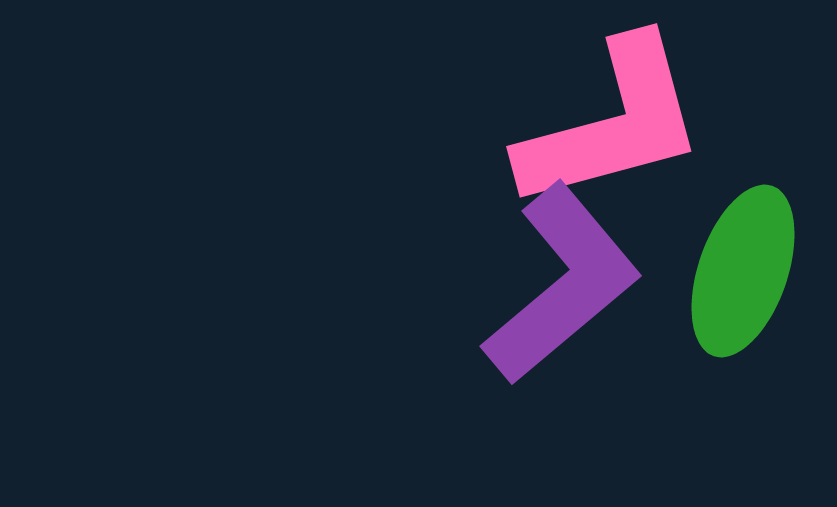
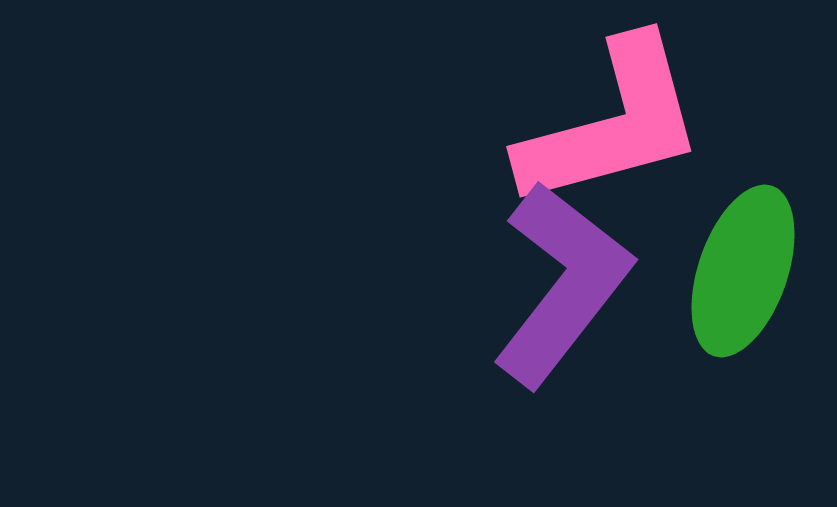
purple L-shape: rotated 12 degrees counterclockwise
